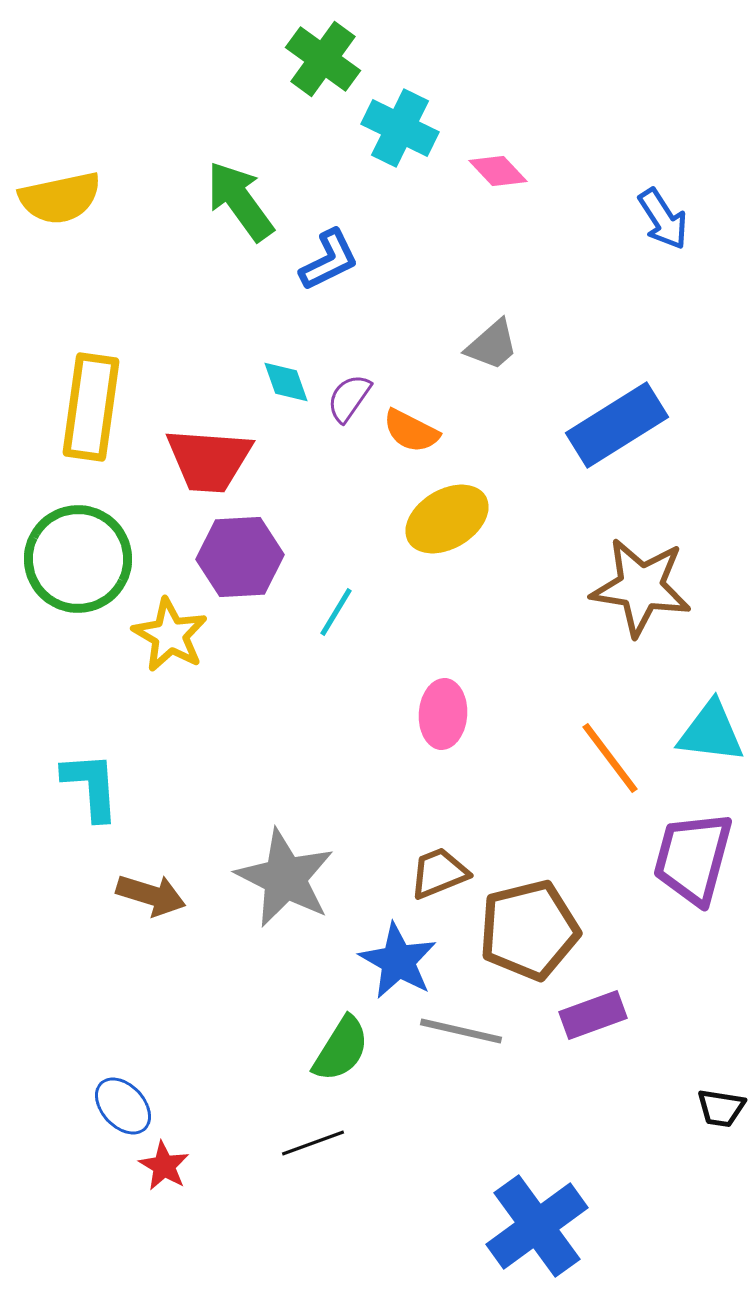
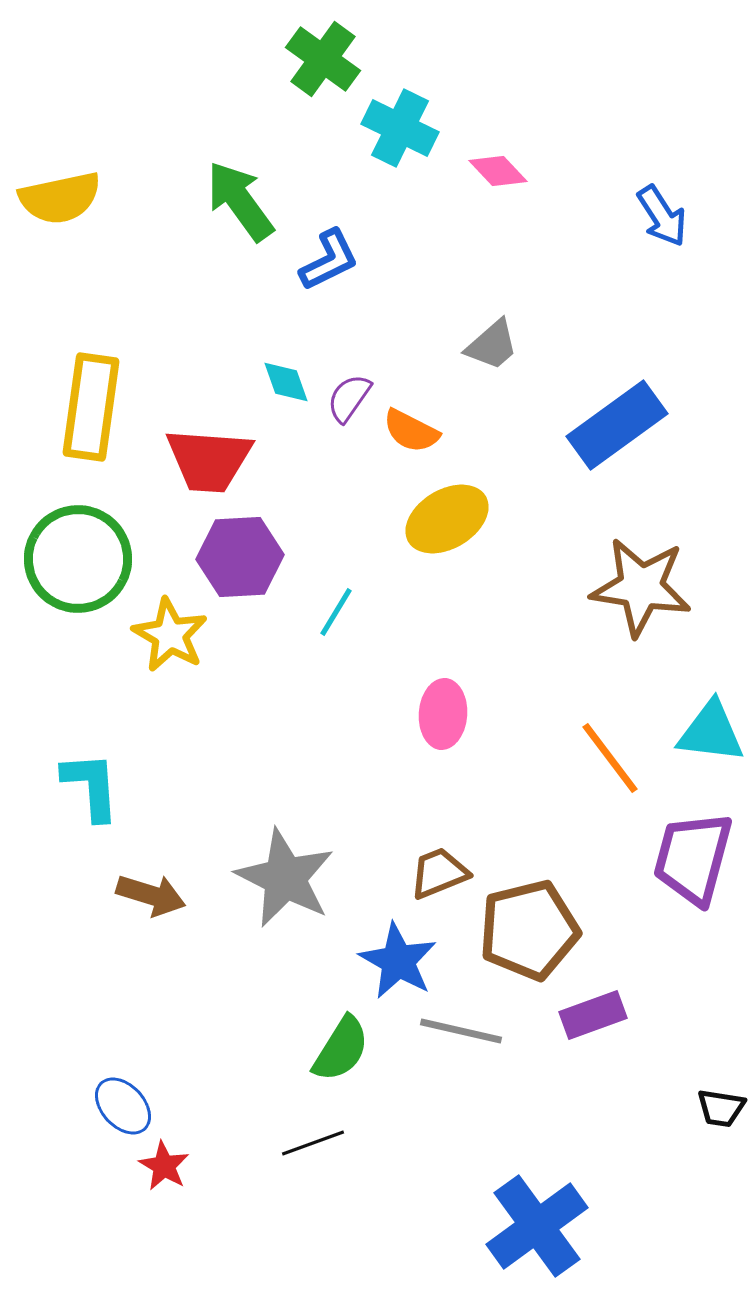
blue arrow: moved 1 px left, 3 px up
blue rectangle: rotated 4 degrees counterclockwise
